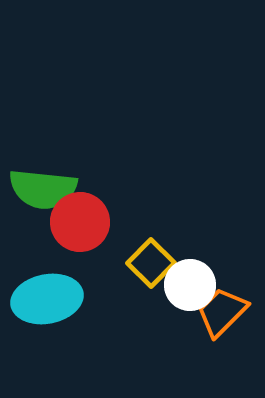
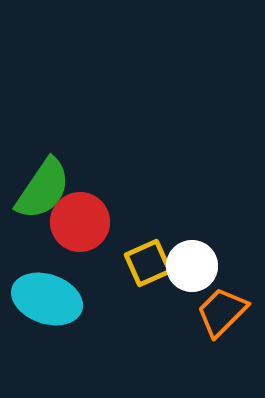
green semicircle: rotated 62 degrees counterclockwise
yellow square: moved 3 px left; rotated 21 degrees clockwise
white circle: moved 2 px right, 19 px up
cyan ellipse: rotated 30 degrees clockwise
